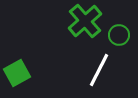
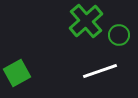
green cross: moved 1 px right
white line: moved 1 px right, 1 px down; rotated 44 degrees clockwise
